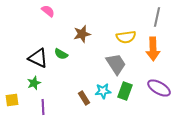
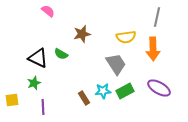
green rectangle: rotated 42 degrees clockwise
